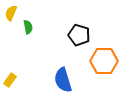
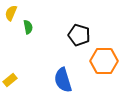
yellow rectangle: rotated 16 degrees clockwise
